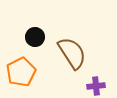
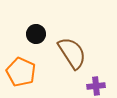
black circle: moved 1 px right, 3 px up
orange pentagon: rotated 20 degrees counterclockwise
